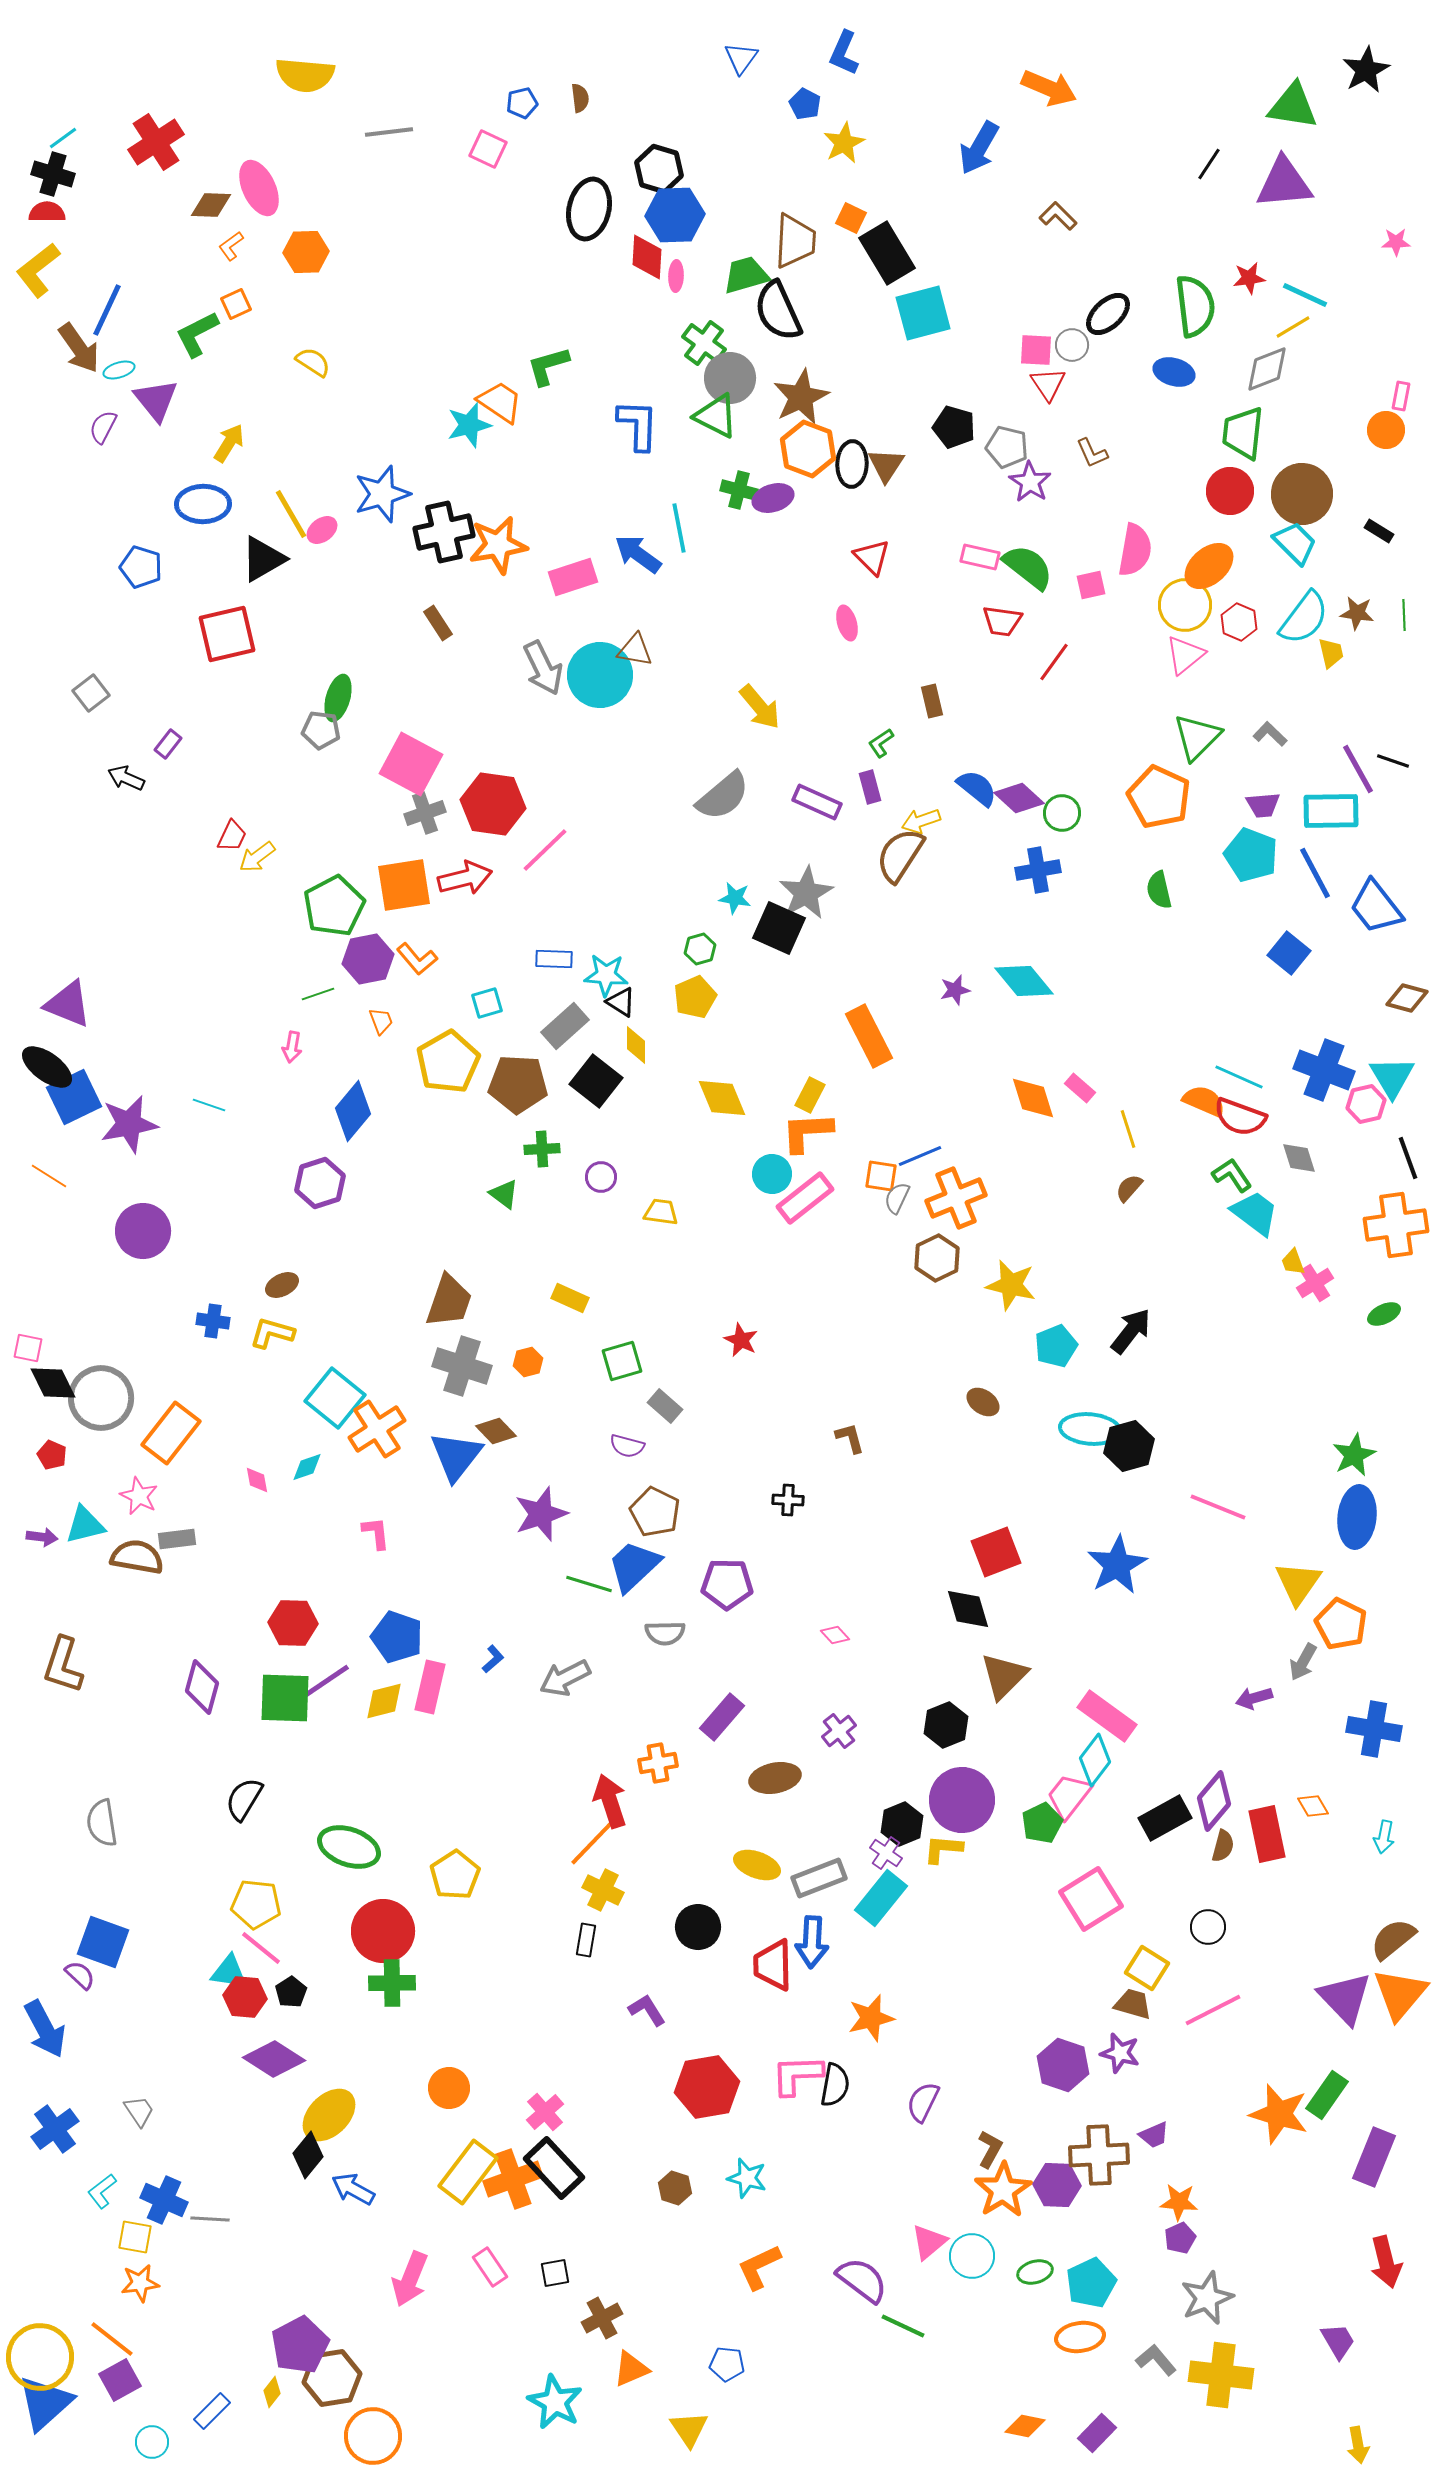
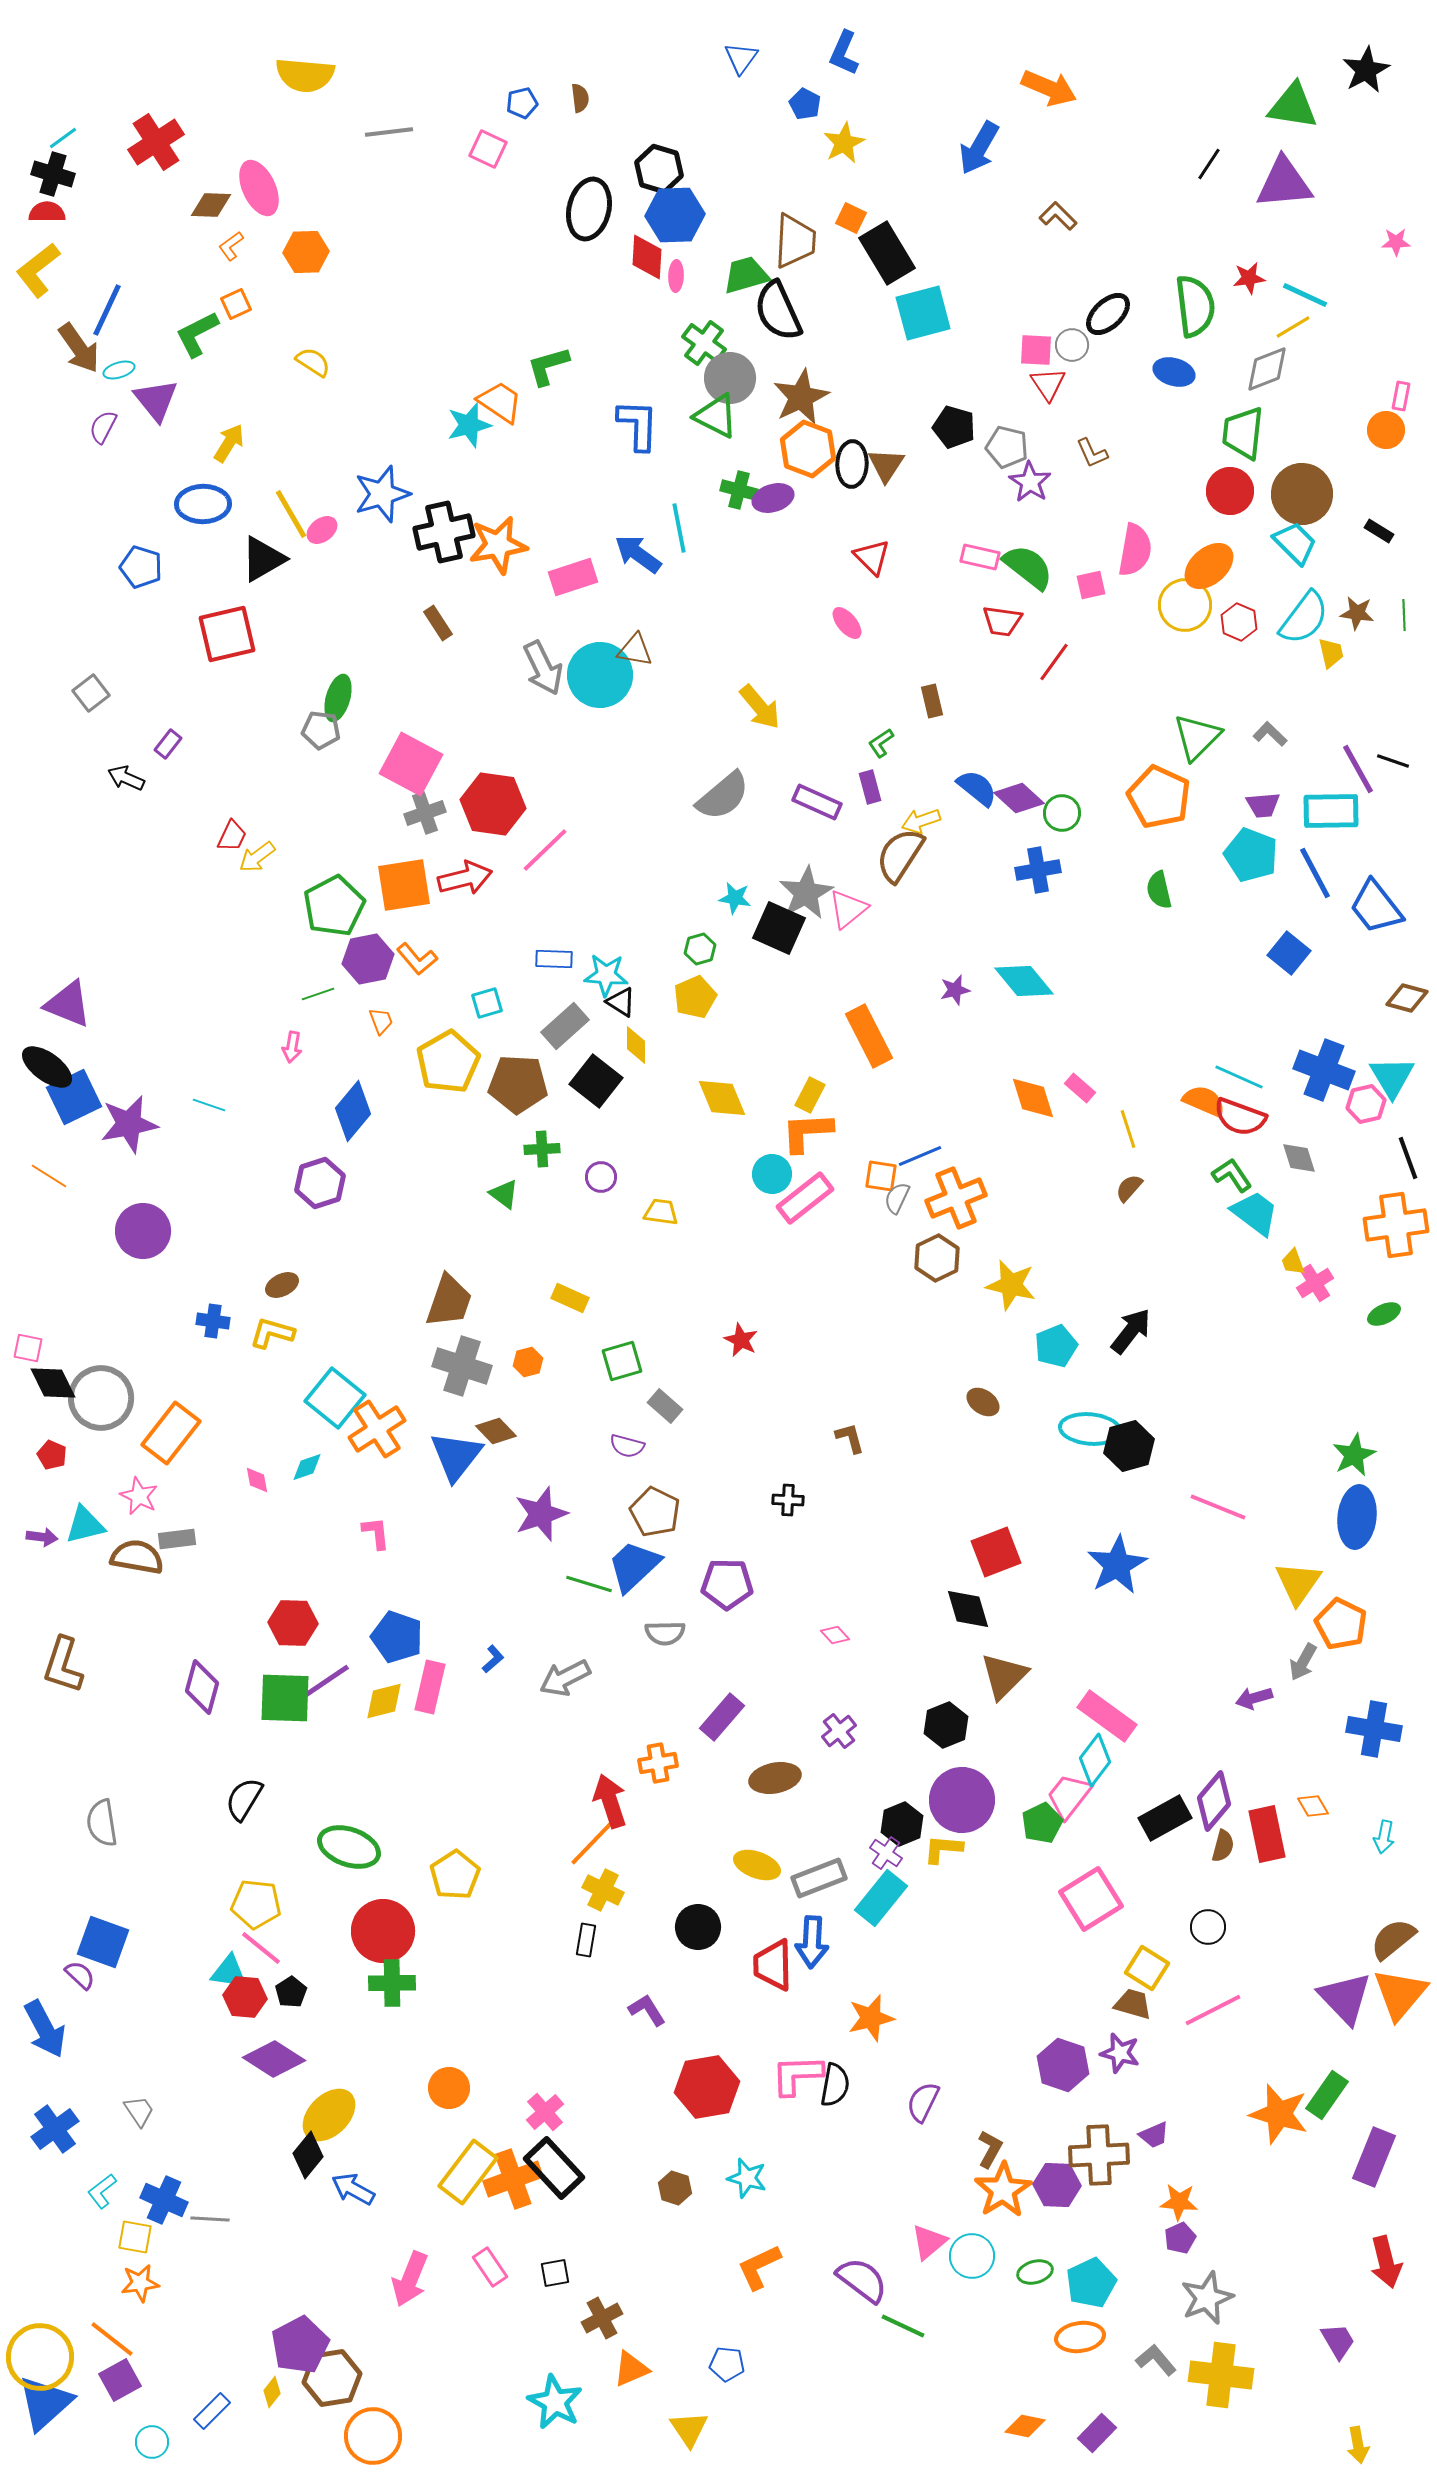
pink ellipse at (847, 623): rotated 24 degrees counterclockwise
pink triangle at (1185, 655): moved 337 px left, 254 px down
